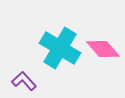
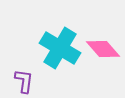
purple L-shape: rotated 50 degrees clockwise
